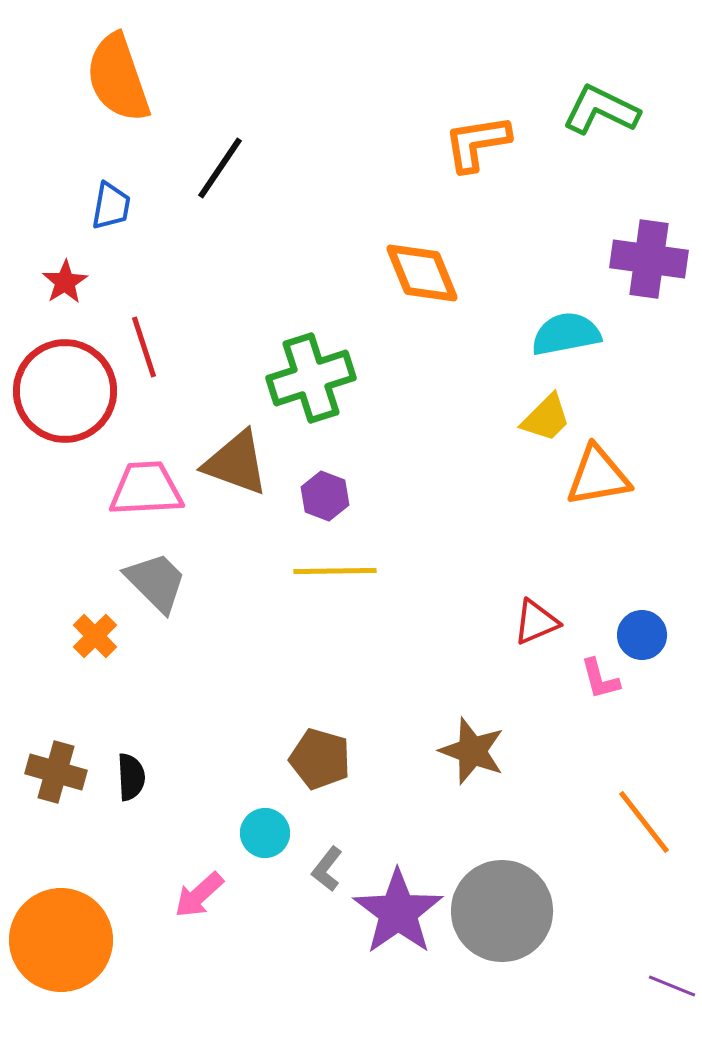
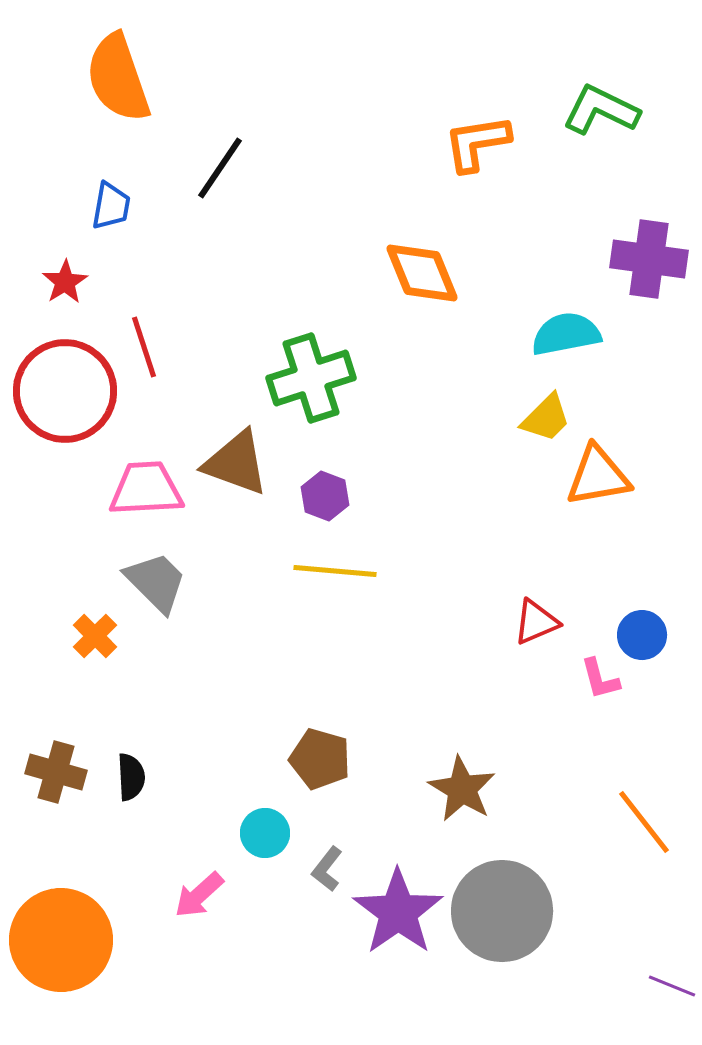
yellow line: rotated 6 degrees clockwise
brown star: moved 10 px left, 38 px down; rotated 10 degrees clockwise
